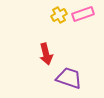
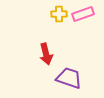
yellow cross: moved 1 px up; rotated 28 degrees clockwise
